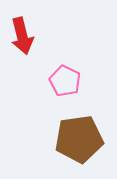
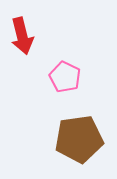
pink pentagon: moved 4 px up
